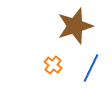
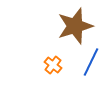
blue line: moved 6 px up
